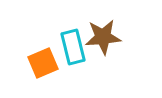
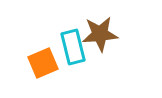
brown star: moved 3 px left, 3 px up
